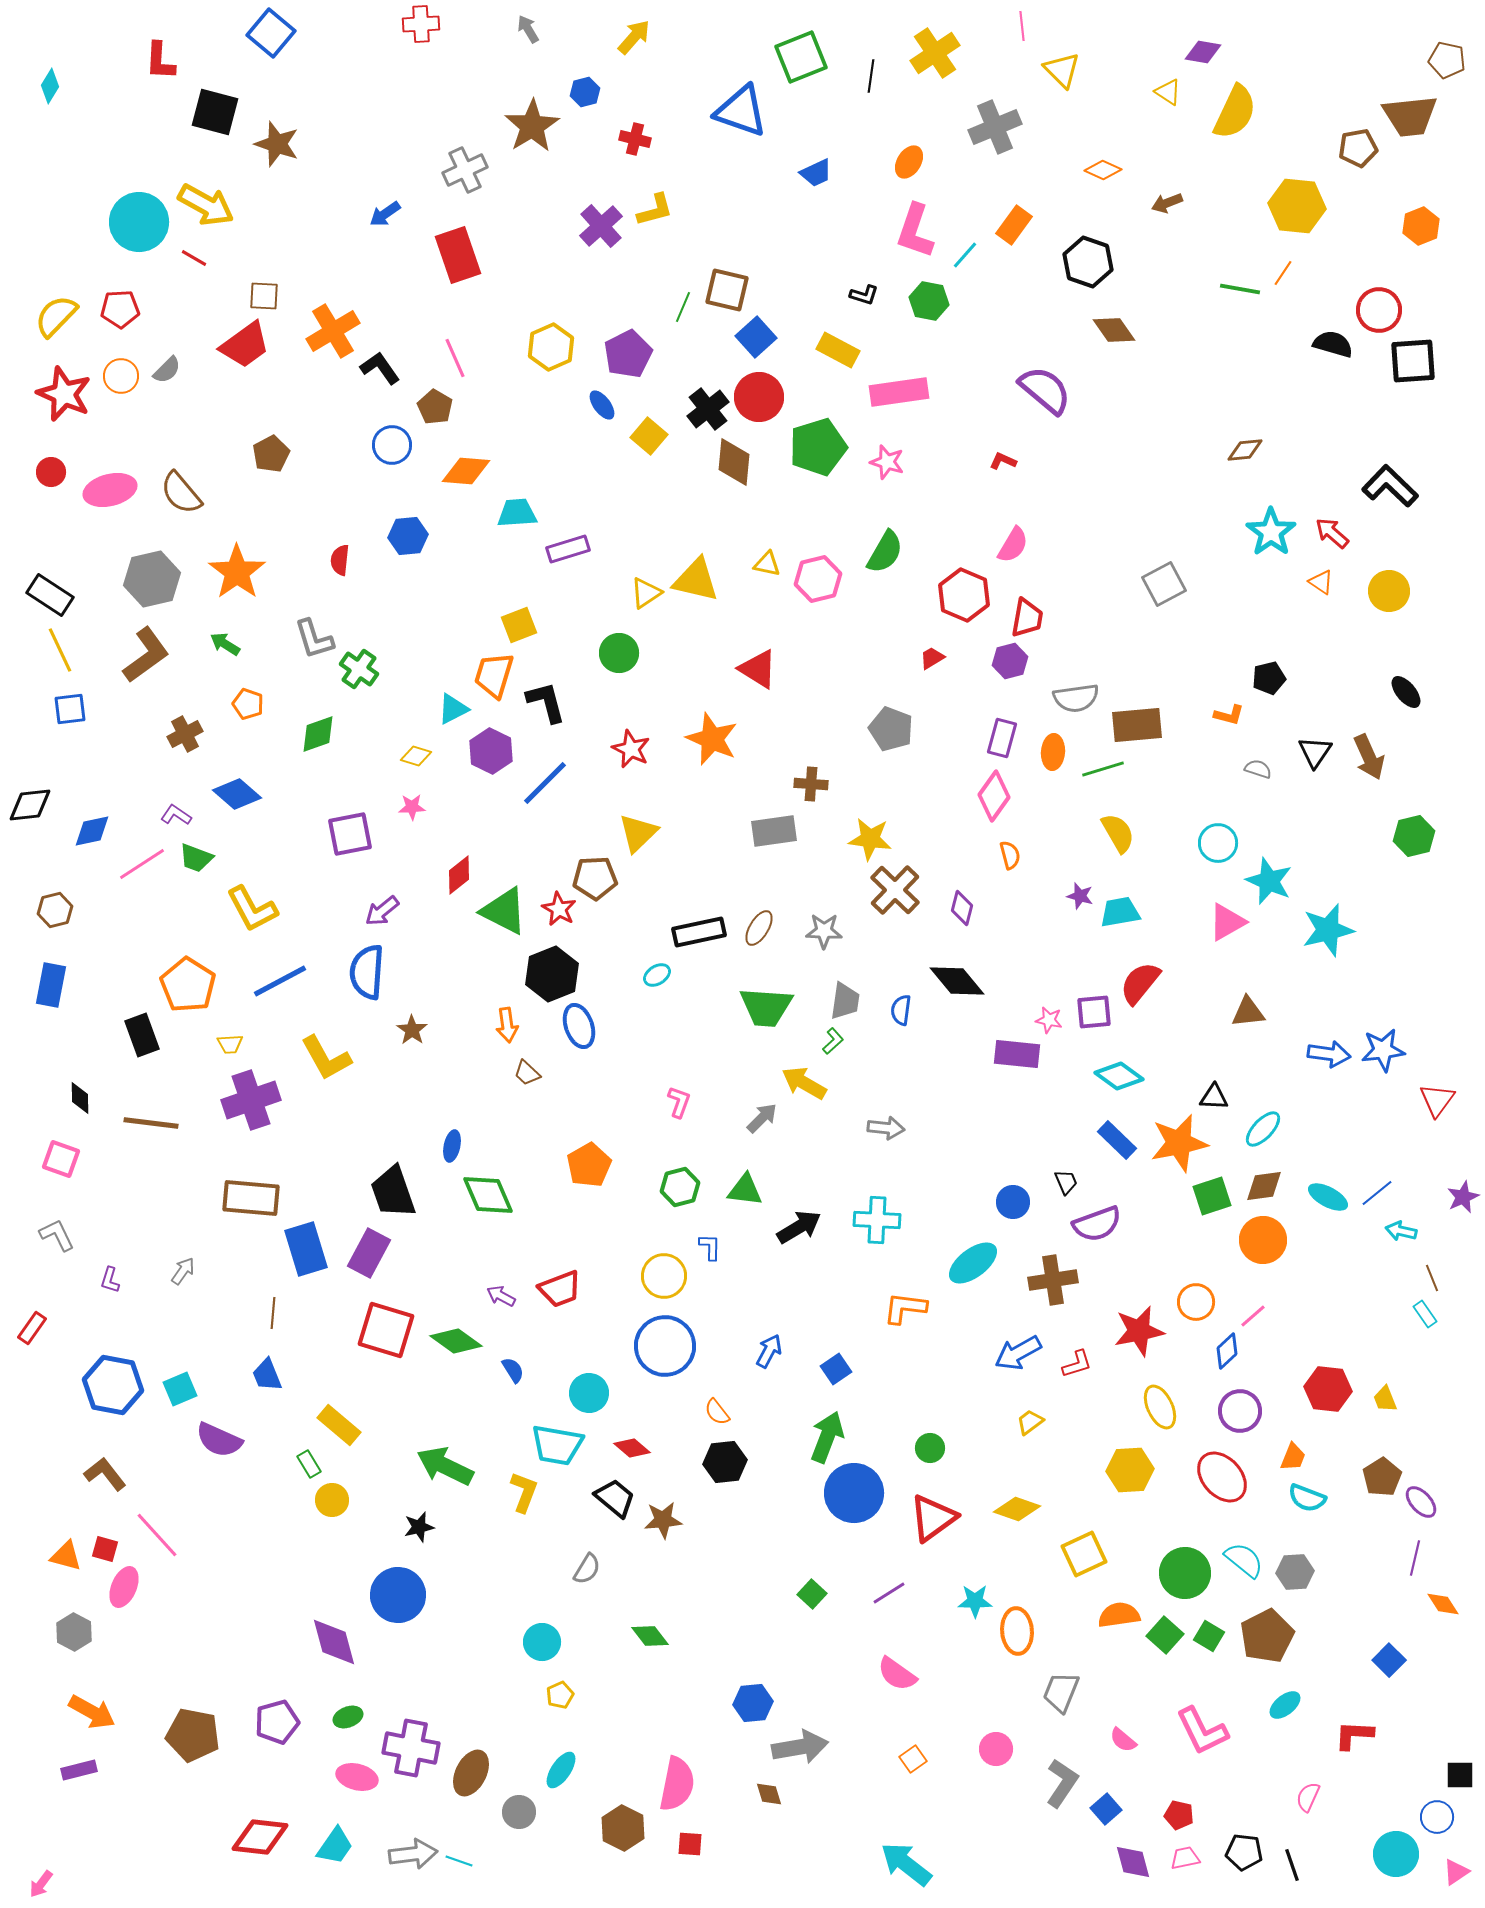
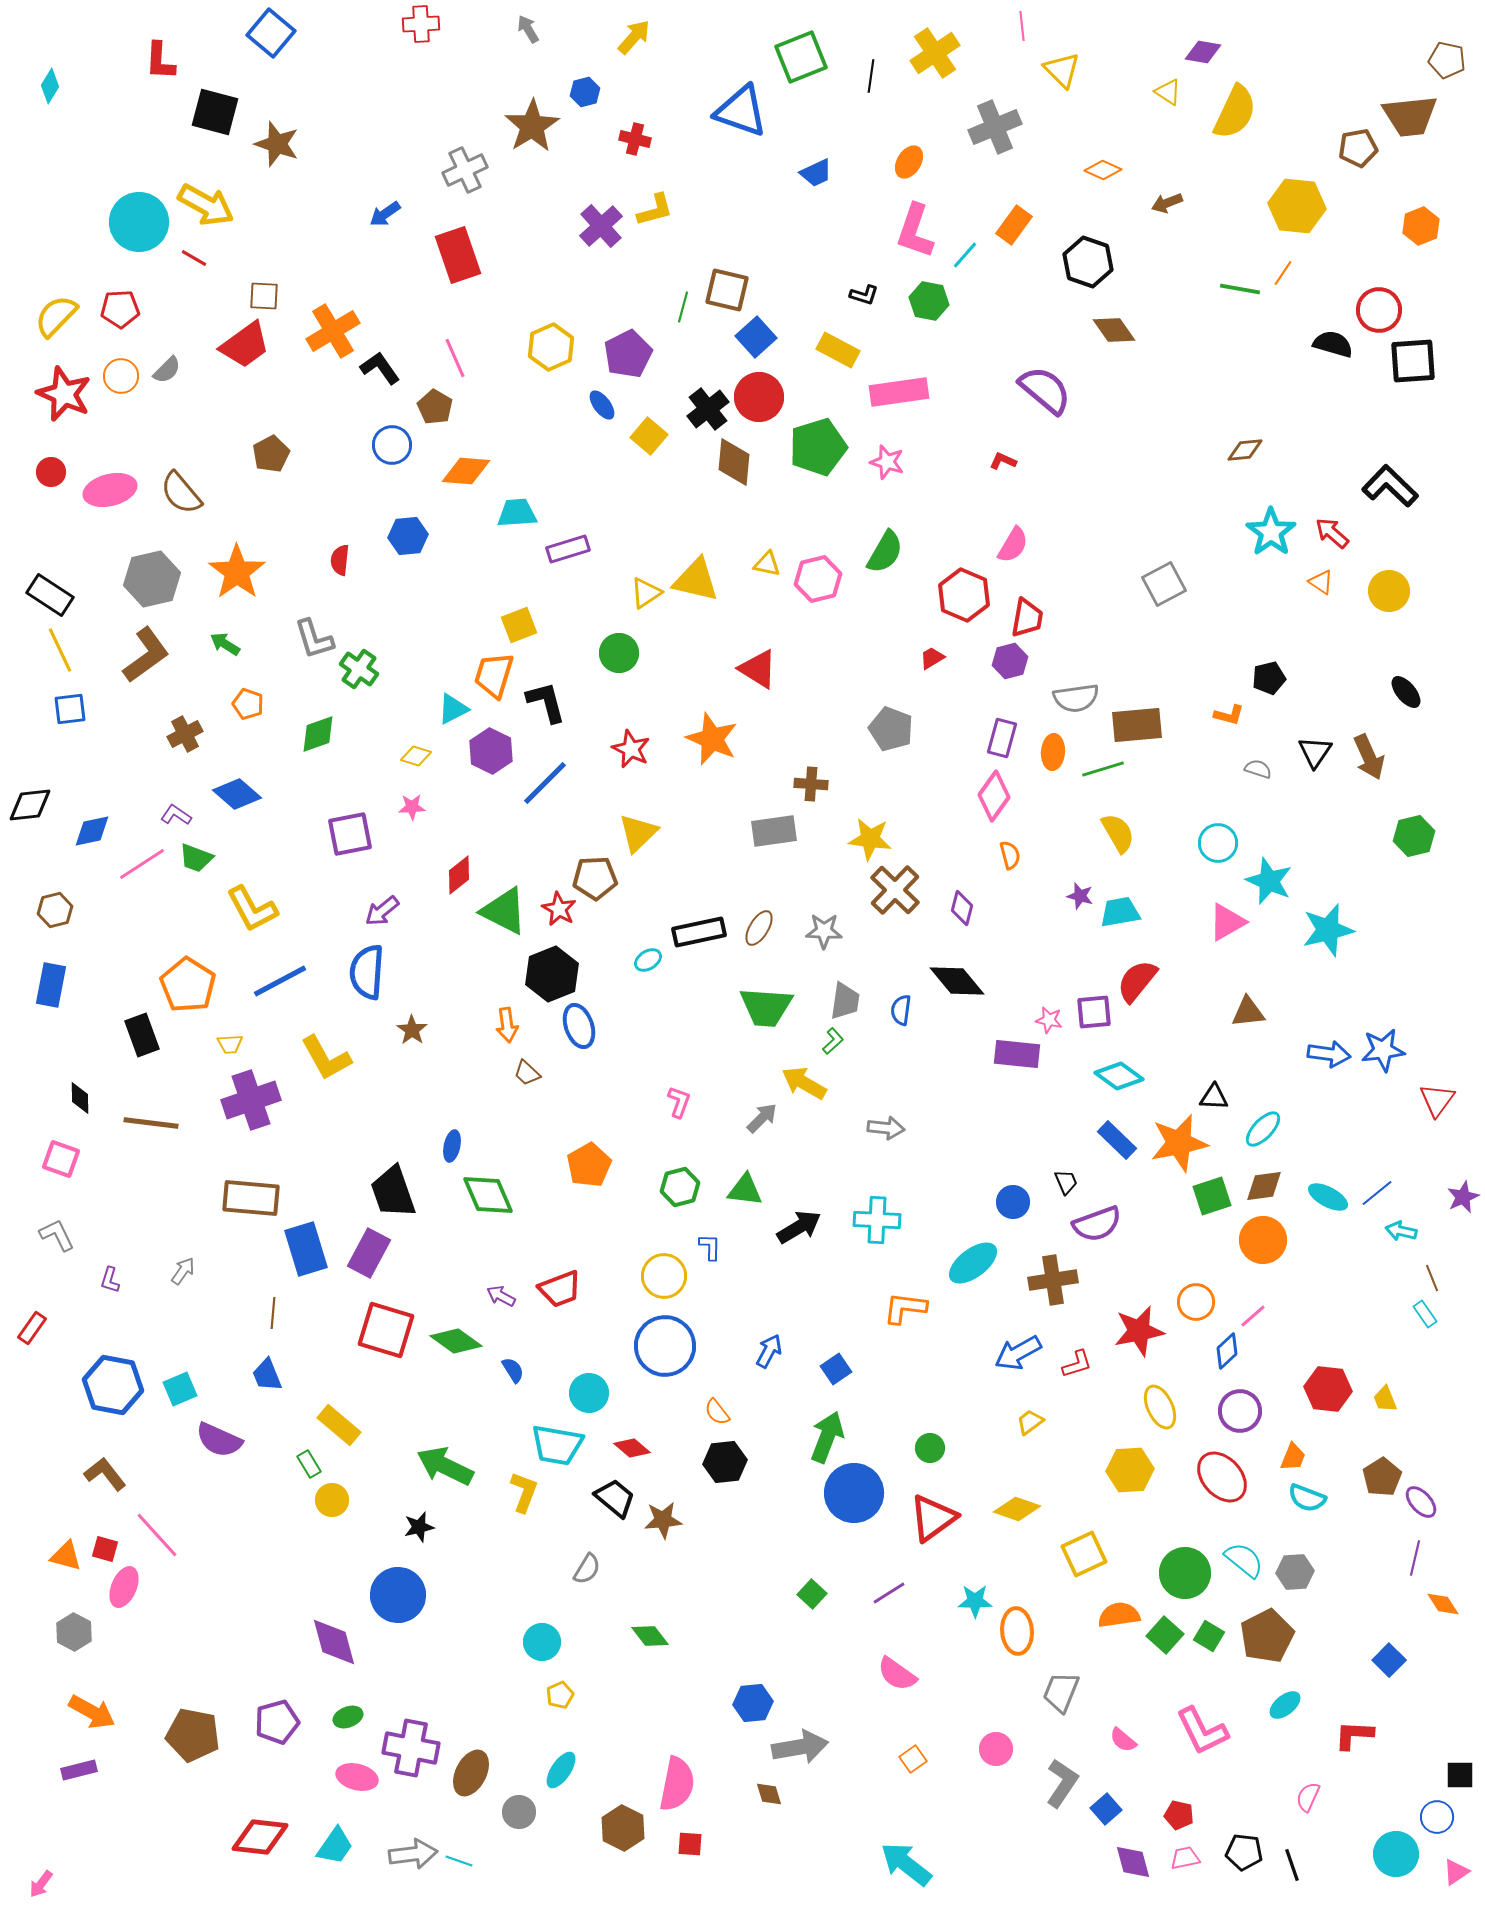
green line at (683, 307): rotated 8 degrees counterclockwise
cyan ellipse at (657, 975): moved 9 px left, 15 px up
red semicircle at (1140, 983): moved 3 px left, 2 px up
